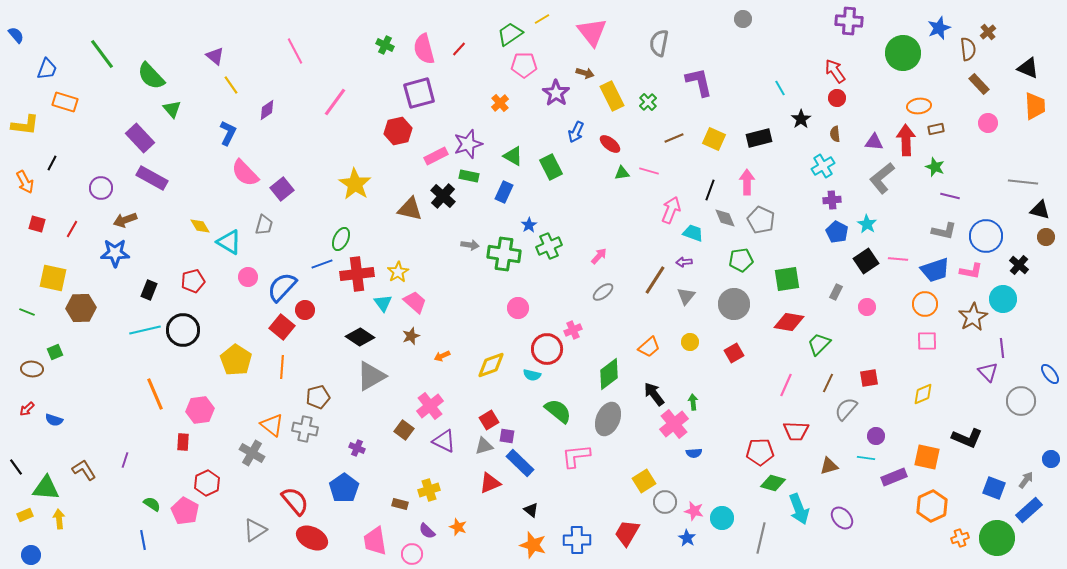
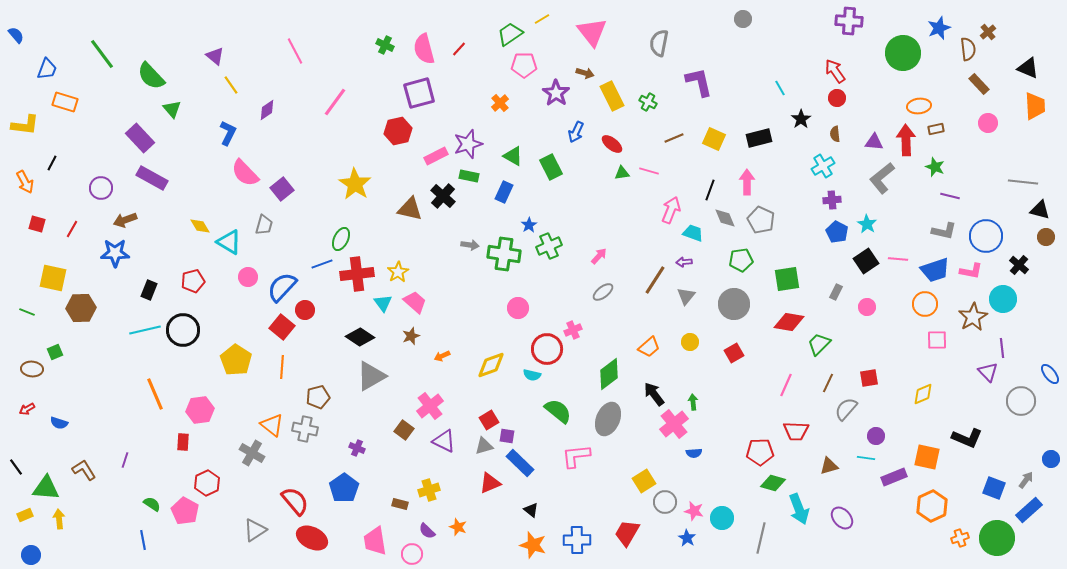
green cross at (648, 102): rotated 18 degrees counterclockwise
red ellipse at (610, 144): moved 2 px right
pink square at (927, 341): moved 10 px right, 1 px up
red arrow at (27, 409): rotated 14 degrees clockwise
blue semicircle at (54, 420): moved 5 px right, 3 px down
